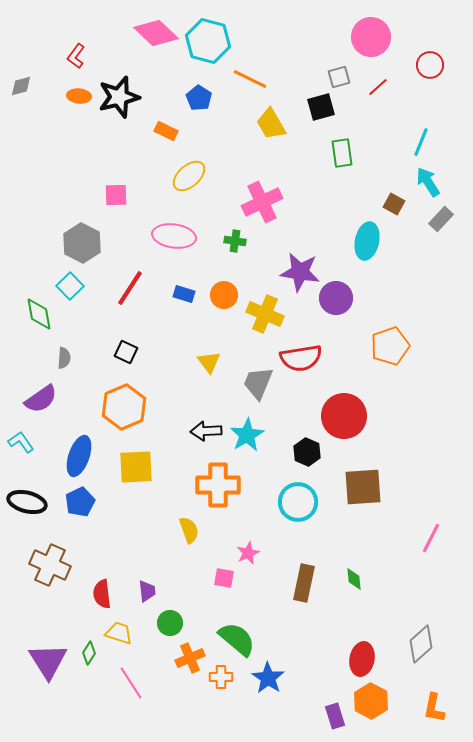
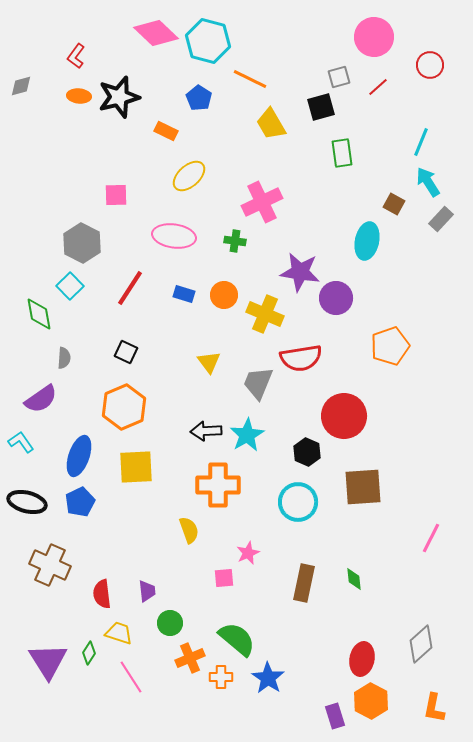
pink circle at (371, 37): moved 3 px right
pink square at (224, 578): rotated 15 degrees counterclockwise
pink line at (131, 683): moved 6 px up
